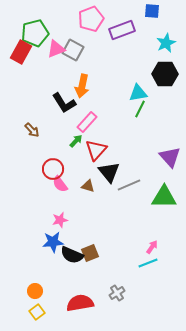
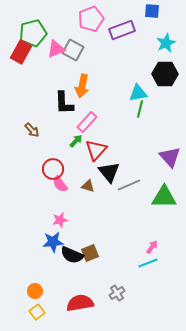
green pentagon: moved 2 px left
black L-shape: rotated 30 degrees clockwise
green line: rotated 12 degrees counterclockwise
